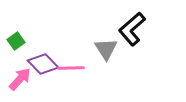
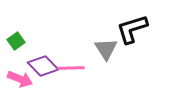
black L-shape: rotated 24 degrees clockwise
purple diamond: moved 2 px down
pink arrow: rotated 70 degrees clockwise
